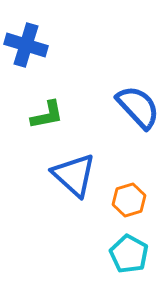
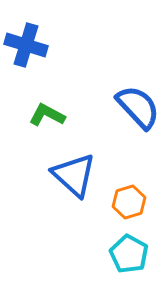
green L-shape: rotated 141 degrees counterclockwise
orange hexagon: moved 2 px down
